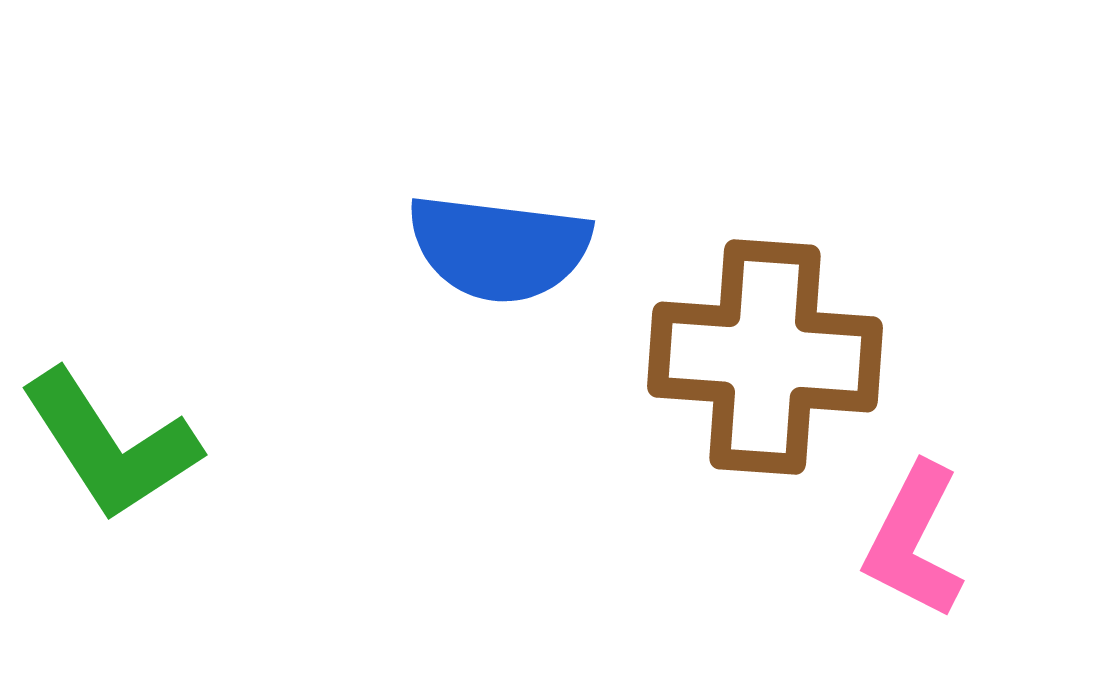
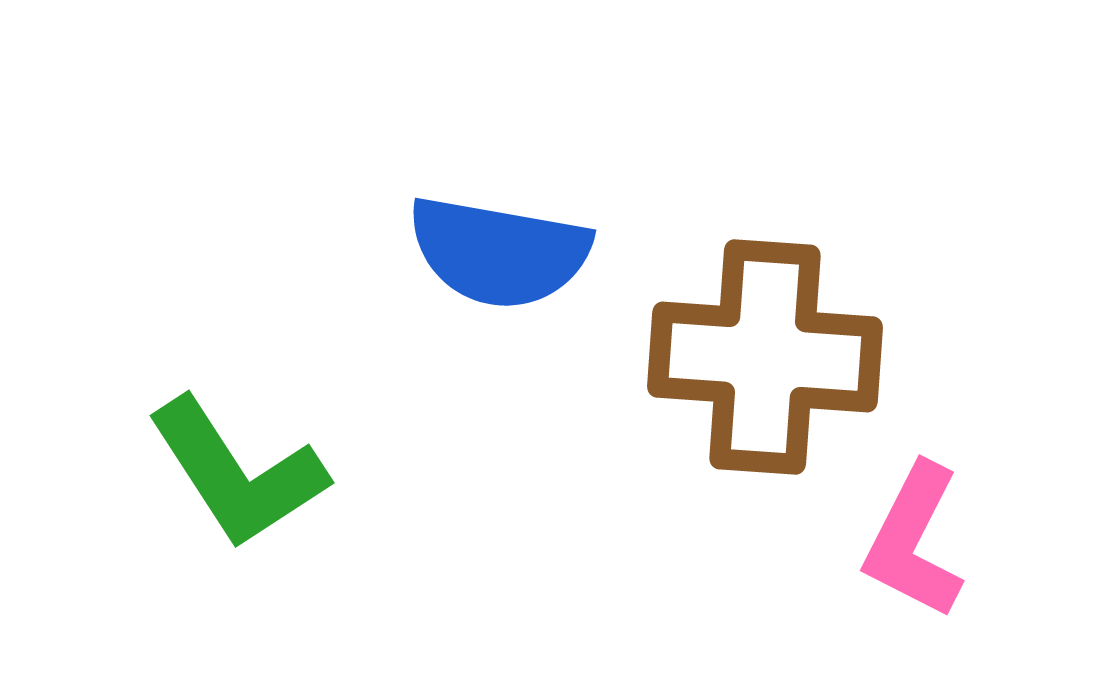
blue semicircle: moved 4 px down; rotated 3 degrees clockwise
green L-shape: moved 127 px right, 28 px down
